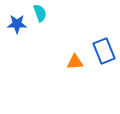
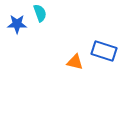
blue rectangle: rotated 50 degrees counterclockwise
orange triangle: rotated 18 degrees clockwise
